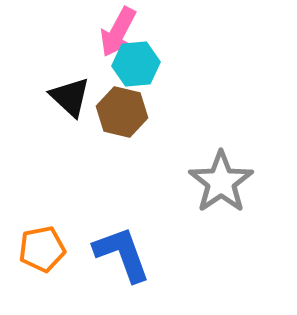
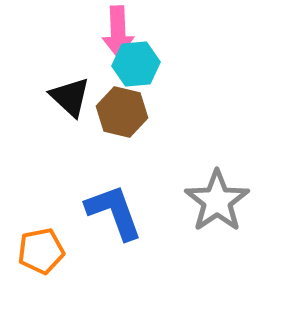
pink arrow: rotated 30 degrees counterclockwise
gray star: moved 4 px left, 19 px down
orange pentagon: moved 1 px left, 2 px down
blue L-shape: moved 8 px left, 42 px up
